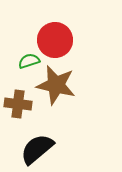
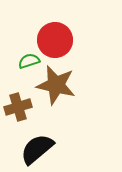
brown cross: moved 3 px down; rotated 24 degrees counterclockwise
